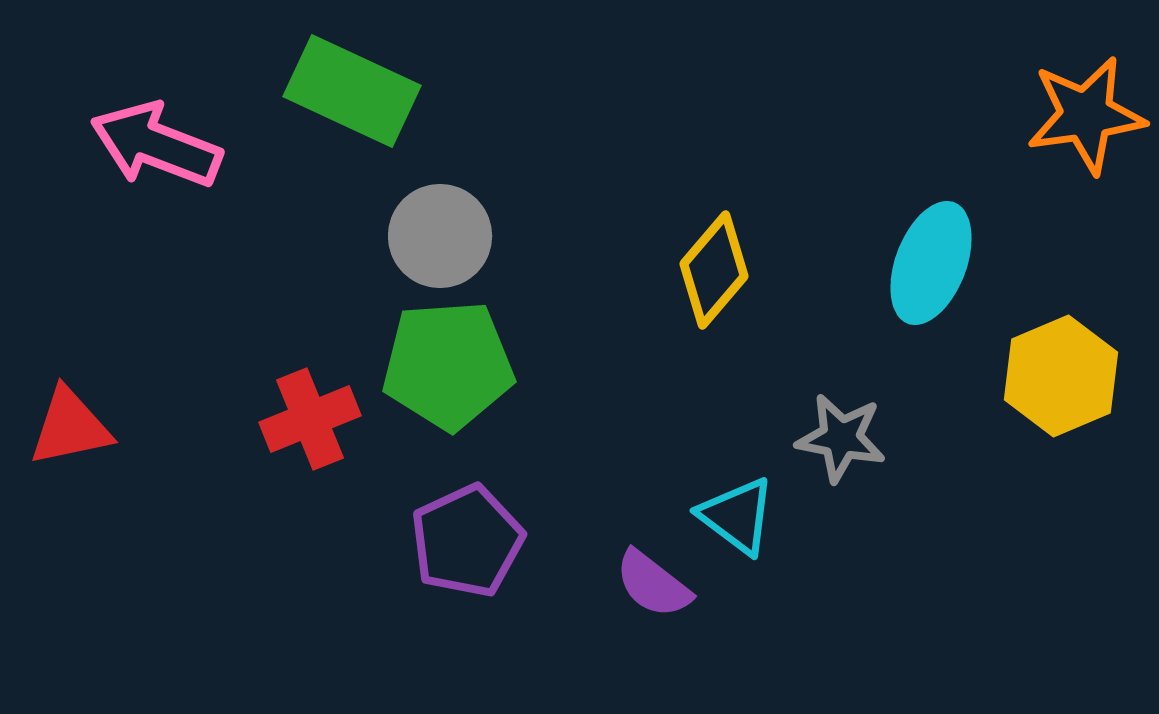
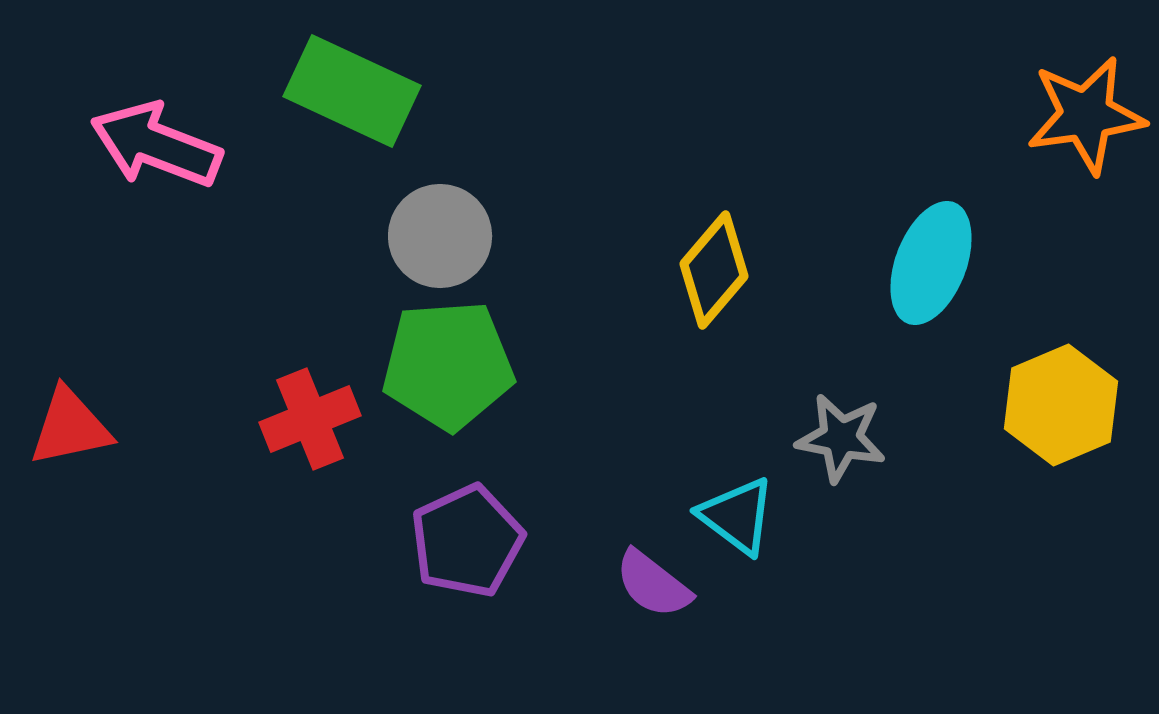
yellow hexagon: moved 29 px down
